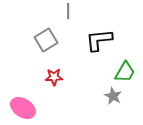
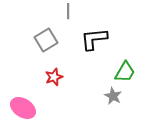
black L-shape: moved 5 px left, 1 px up
red star: rotated 18 degrees counterclockwise
